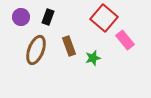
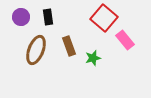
black rectangle: rotated 28 degrees counterclockwise
